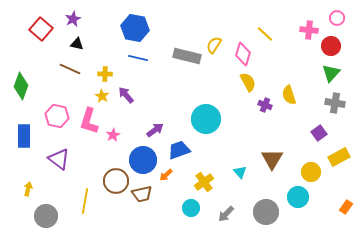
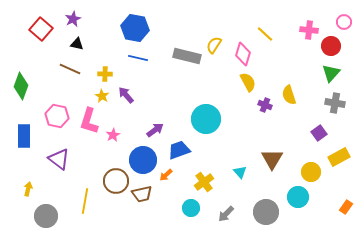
pink circle at (337, 18): moved 7 px right, 4 px down
